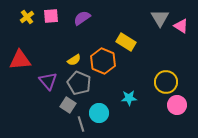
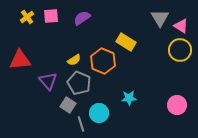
yellow circle: moved 14 px right, 32 px up
